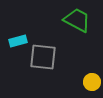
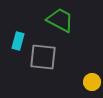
green trapezoid: moved 17 px left
cyan rectangle: rotated 60 degrees counterclockwise
